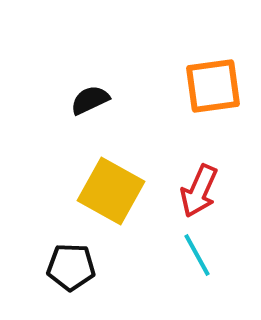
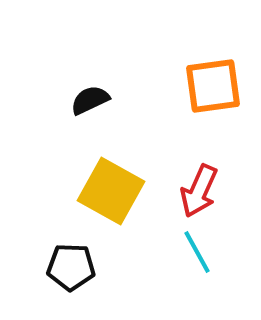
cyan line: moved 3 px up
